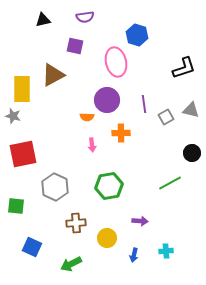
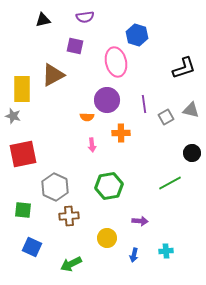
green square: moved 7 px right, 4 px down
brown cross: moved 7 px left, 7 px up
